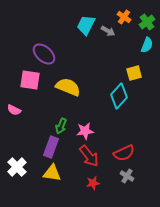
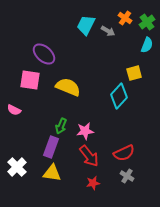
orange cross: moved 1 px right, 1 px down
